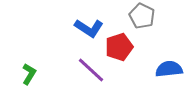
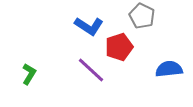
blue L-shape: moved 2 px up
